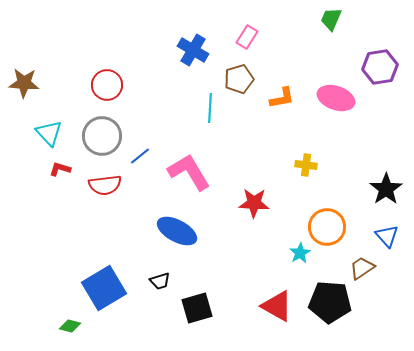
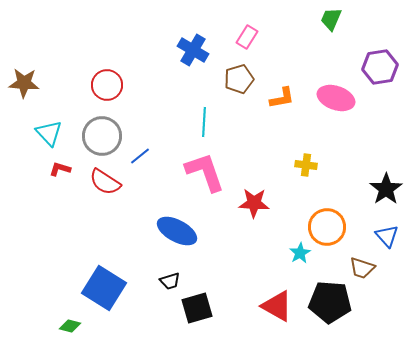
cyan line: moved 6 px left, 14 px down
pink L-shape: moved 16 px right; rotated 12 degrees clockwise
red semicircle: moved 3 px up; rotated 40 degrees clockwise
brown trapezoid: rotated 128 degrees counterclockwise
black trapezoid: moved 10 px right
blue square: rotated 27 degrees counterclockwise
